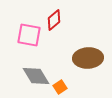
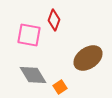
red diamond: rotated 30 degrees counterclockwise
brown ellipse: rotated 32 degrees counterclockwise
gray diamond: moved 3 px left, 1 px up
